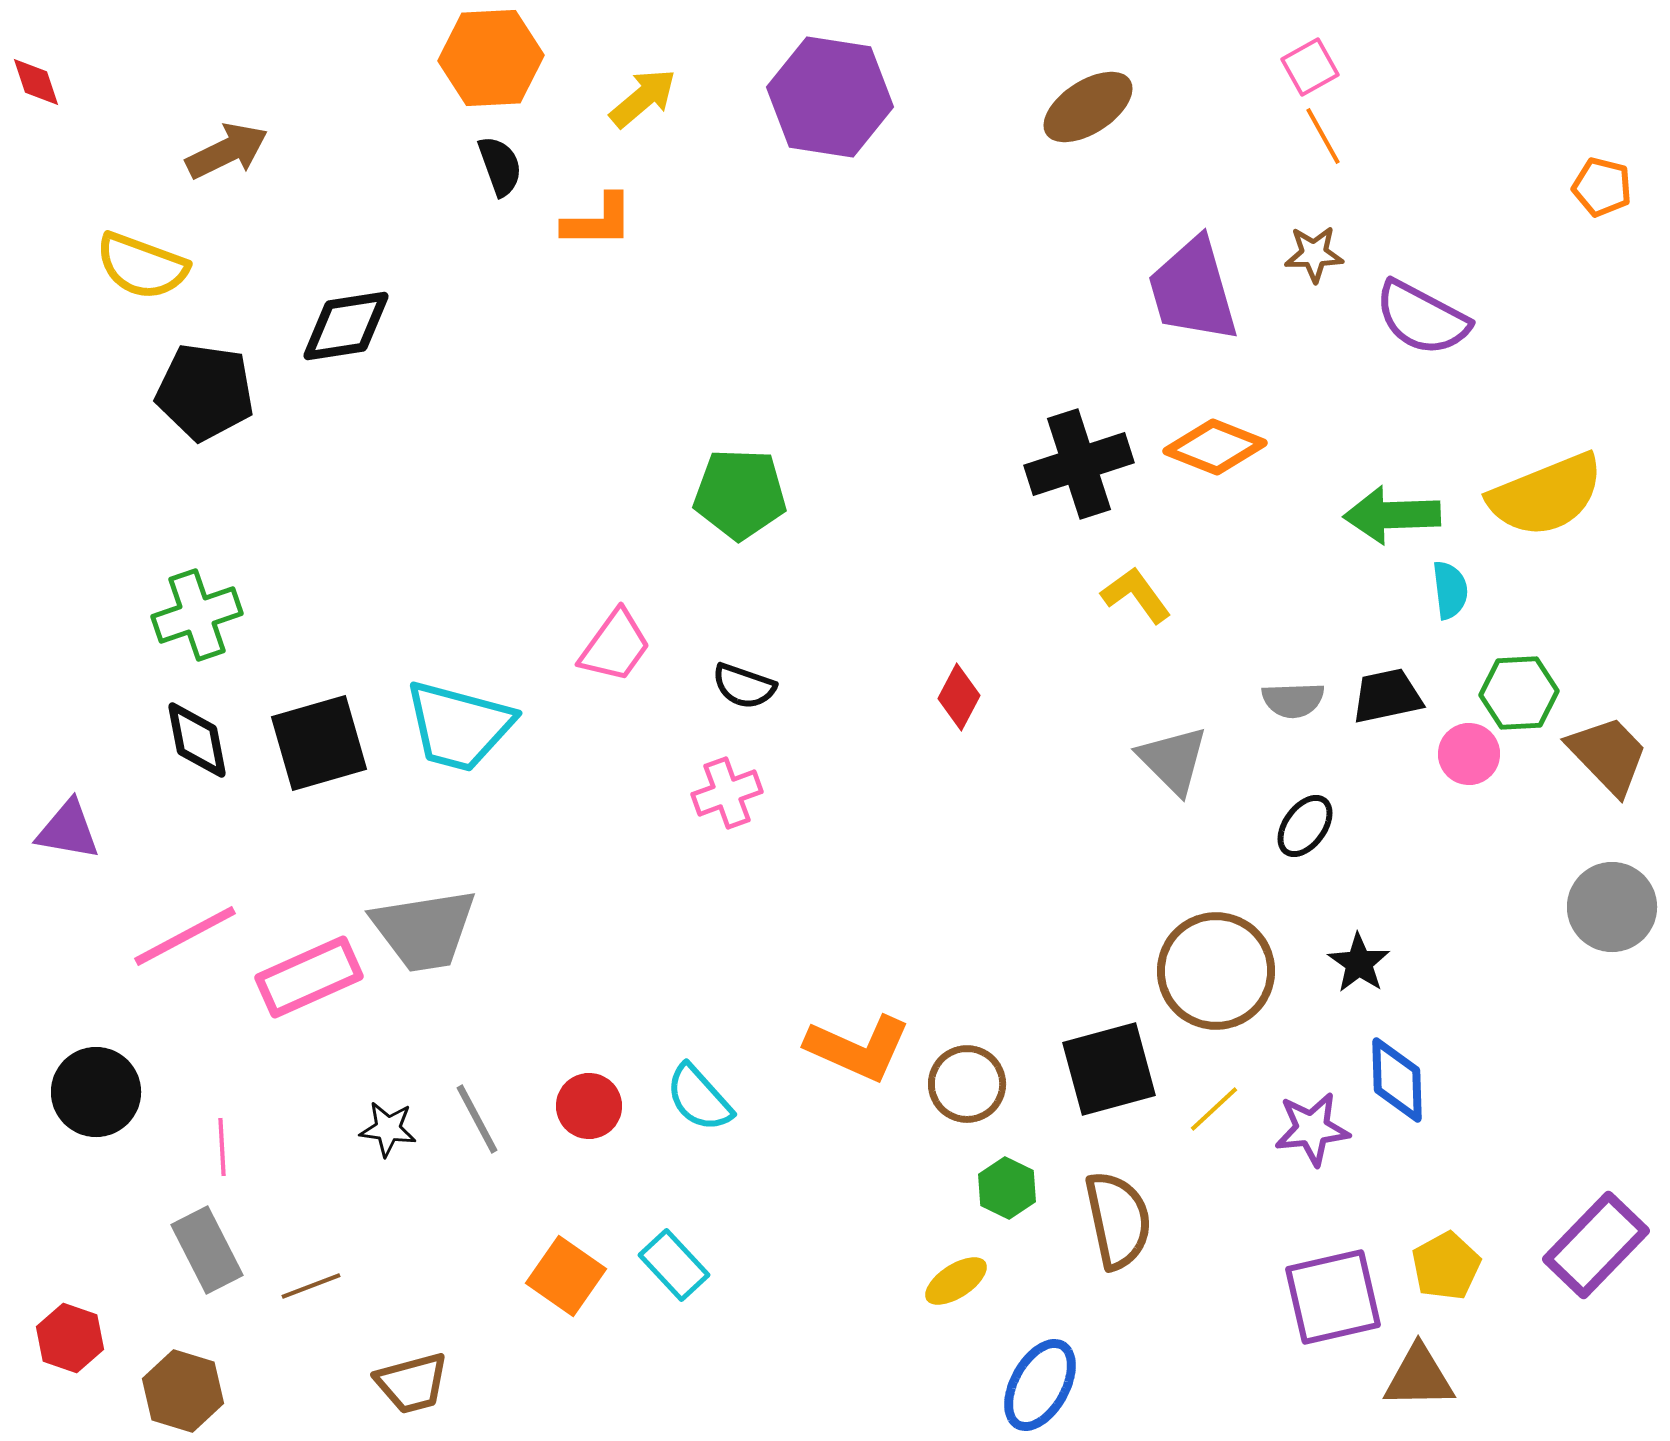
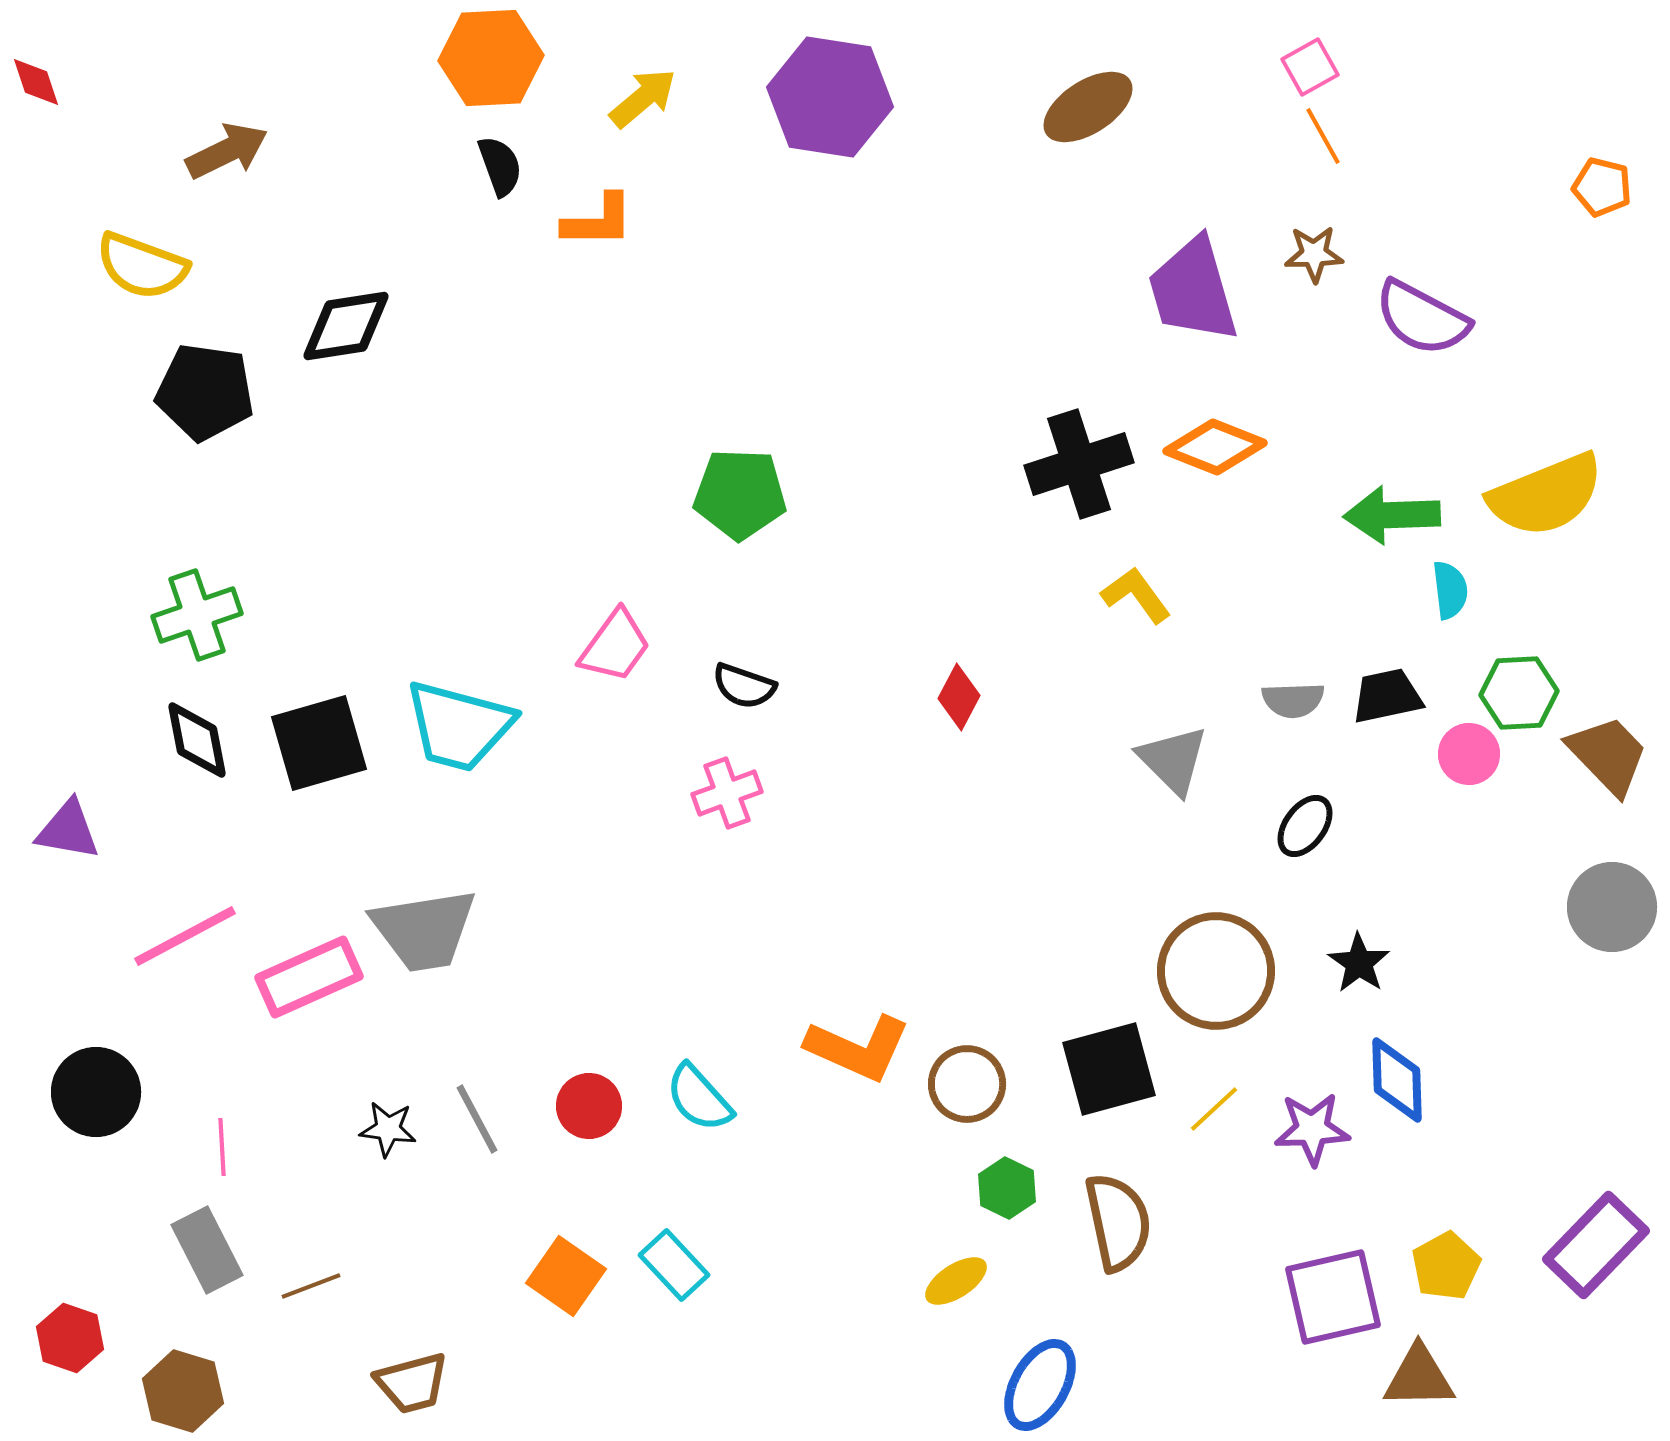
purple star at (1312, 1129): rotated 4 degrees clockwise
brown semicircle at (1118, 1220): moved 2 px down
